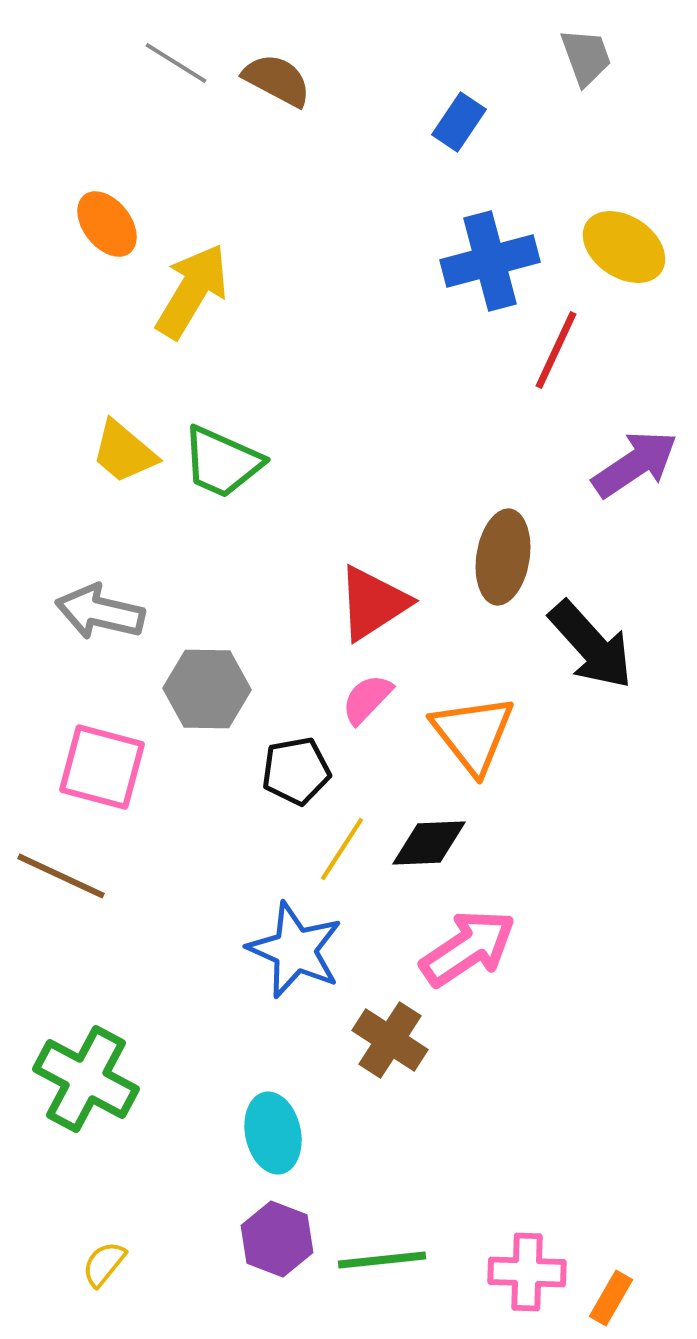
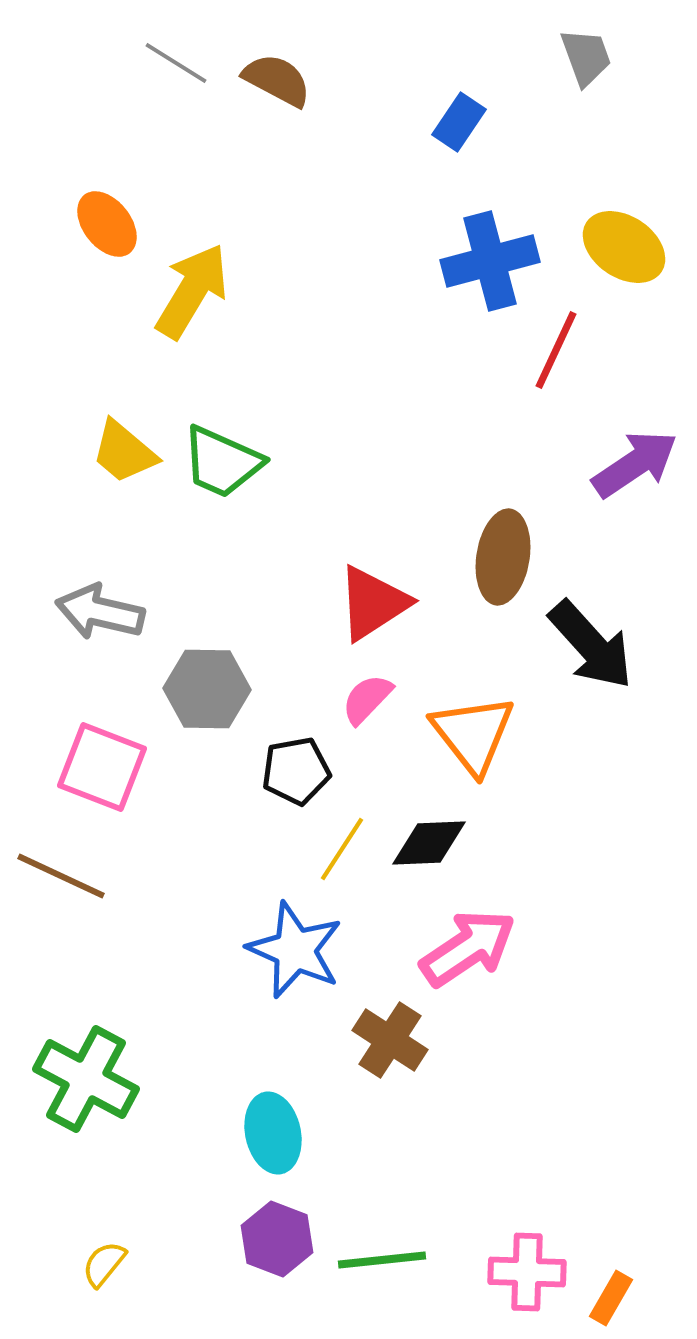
pink square: rotated 6 degrees clockwise
